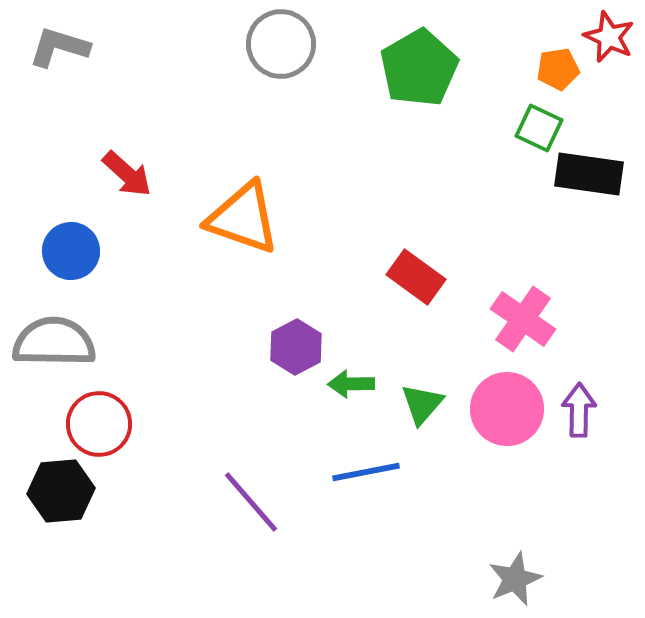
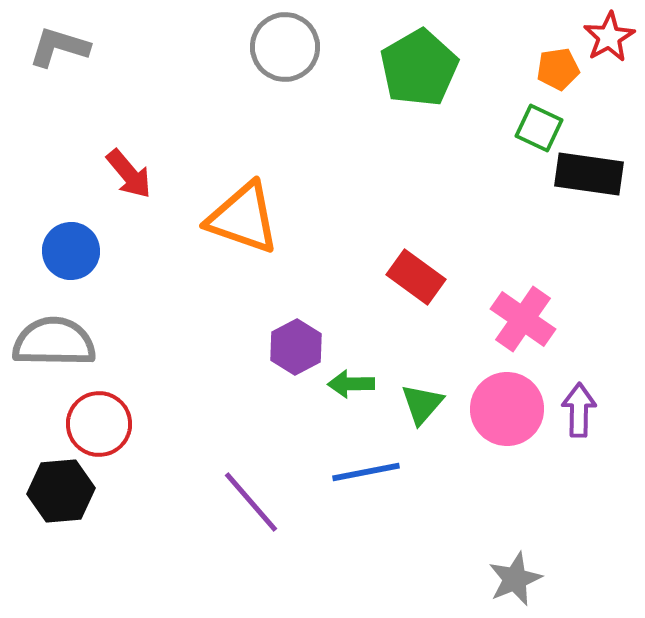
red star: rotated 18 degrees clockwise
gray circle: moved 4 px right, 3 px down
red arrow: moved 2 px right; rotated 8 degrees clockwise
